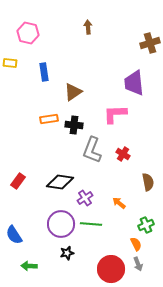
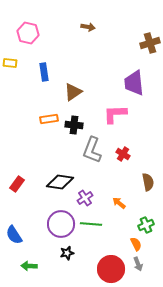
brown arrow: rotated 104 degrees clockwise
red rectangle: moved 1 px left, 3 px down
